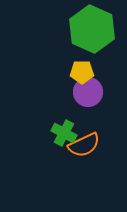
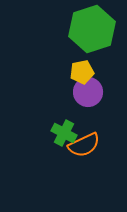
green hexagon: rotated 18 degrees clockwise
yellow pentagon: rotated 10 degrees counterclockwise
